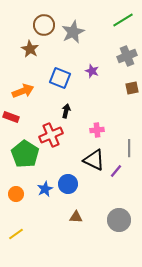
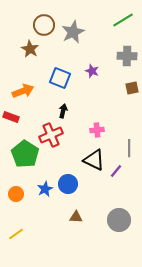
gray cross: rotated 24 degrees clockwise
black arrow: moved 3 px left
